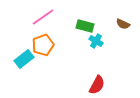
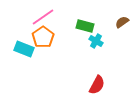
brown semicircle: moved 1 px left, 2 px up; rotated 120 degrees clockwise
orange pentagon: moved 8 px up; rotated 15 degrees counterclockwise
cyan rectangle: moved 10 px up; rotated 60 degrees clockwise
